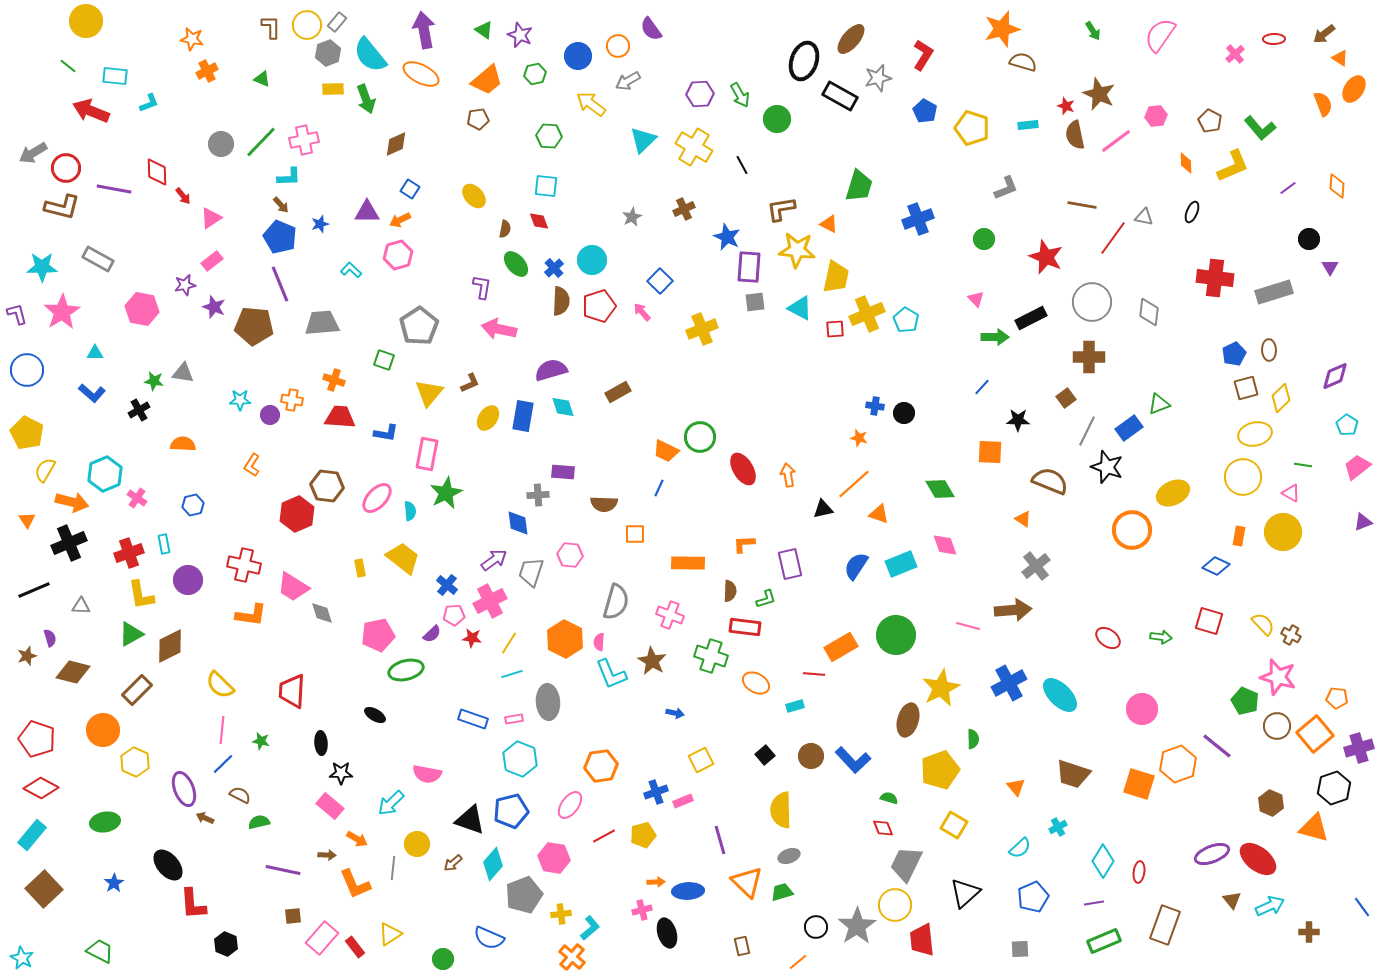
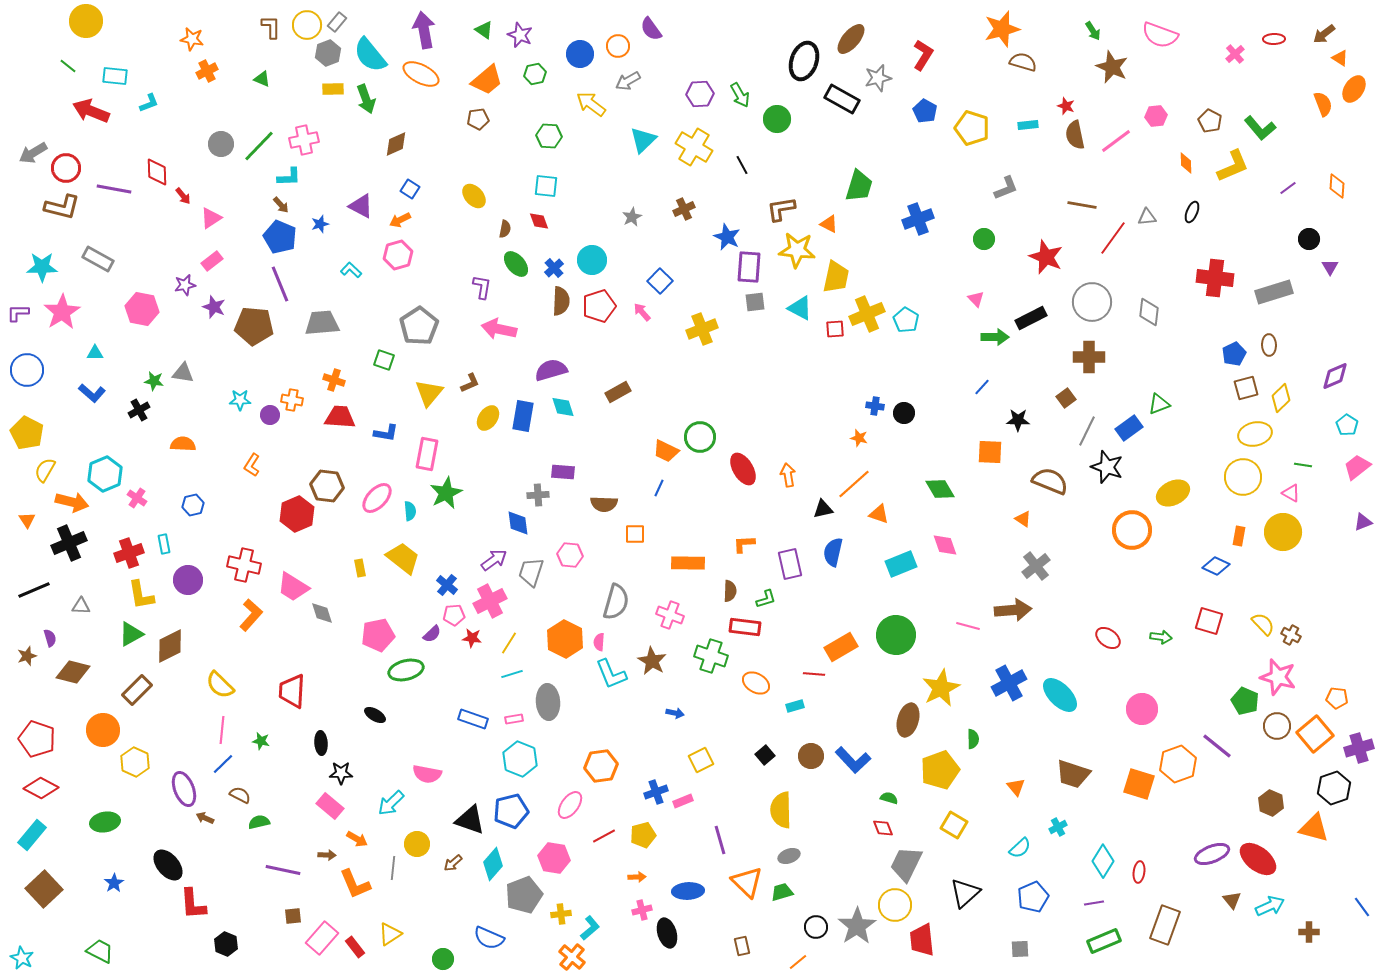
pink semicircle at (1160, 35): rotated 105 degrees counterclockwise
blue circle at (578, 56): moved 2 px right, 2 px up
brown star at (1099, 94): moved 13 px right, 27 px up
black rectangle at (840, 96): moved 2 px right, 3 px down
green line at (261, 142): moved 2 px left, 4 px down
purple triangle at (367, 212): moved 6 px left, 6 px up; rotated 28 degrees clockwise
gray triangle at (1144, 217): moved 3 px right; rotated 18 degrees counterclockwise
purple L-shape at (17, 314): moved 1 px right, 1 px up; rotated 75 degrees counterclockwise
brown ellipse at (1269, 350): moved 5 px up
blue semicircle at (856, 566): moved 23 px left, 14 px up; rotated 20 degrees counterclockwise
orange L-shape at (251, 615): rotated 56 degrees counterclockwise
orange arrow at (656, 882): moved 19 px left, 5 px up
